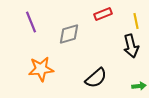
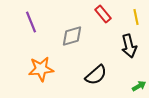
red rectangle: rotated 72 degrees clockwise
yellow line: moved 4 px up
gray diamond: moved 3 px right, 2 px down
black arrow: moved 2 px left
black semicircle: moved 3 px up
green arrow: rotated 24 degrees counterclockwise
